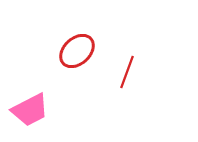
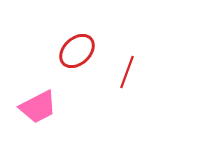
pink trapezoid: moved 8 px right, 3 px up
